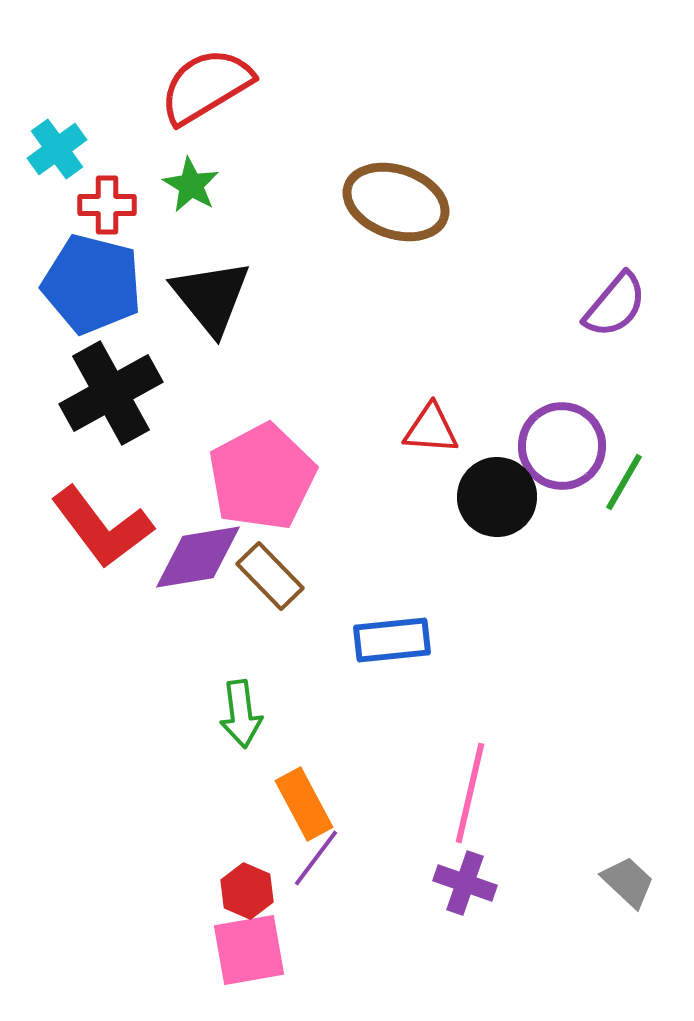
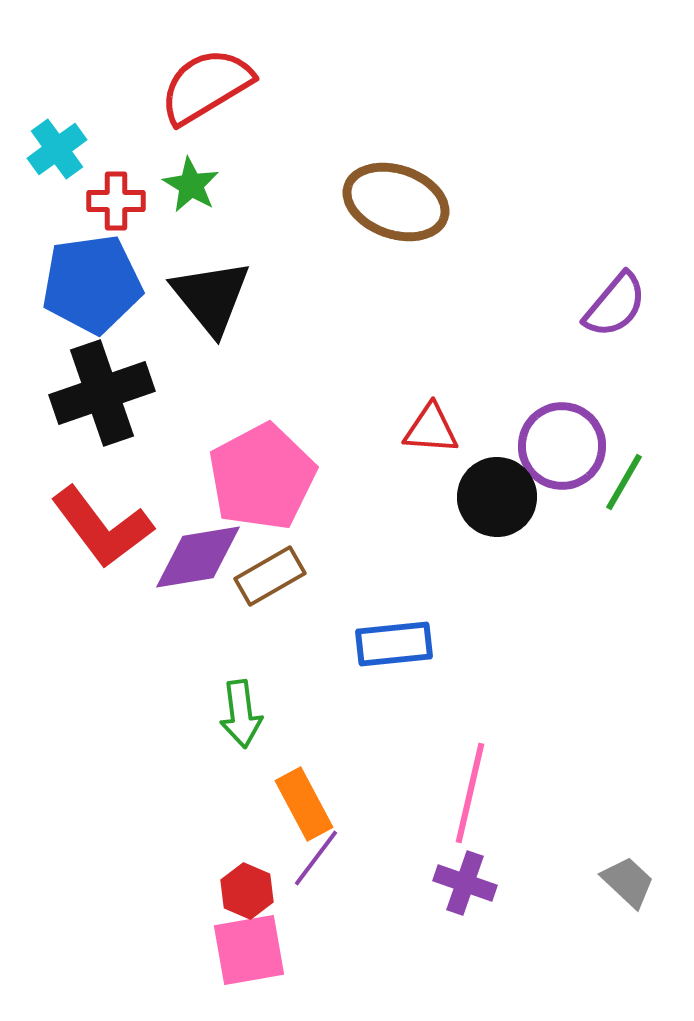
red cross: moved 9 px right, 4 px up
blue pentagon: rotated 22 degrees counterclockwise
black cross: moved 9 px left; rotated 10 degrees clockwise
brown rectangle: rotated 76 degrees counterclockwise
blue rectangle: moved 2 px right, 4 px down
